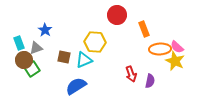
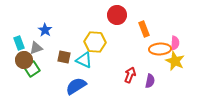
pink semicircle: moved 2 px left, 4 px up; rotated 128 degrees counterclockwise
cyan triangle: rotated 48 degrees clockwise
red arrow: moved 1 px left, 1 px down; rotated 140 degrees counterclockwise
